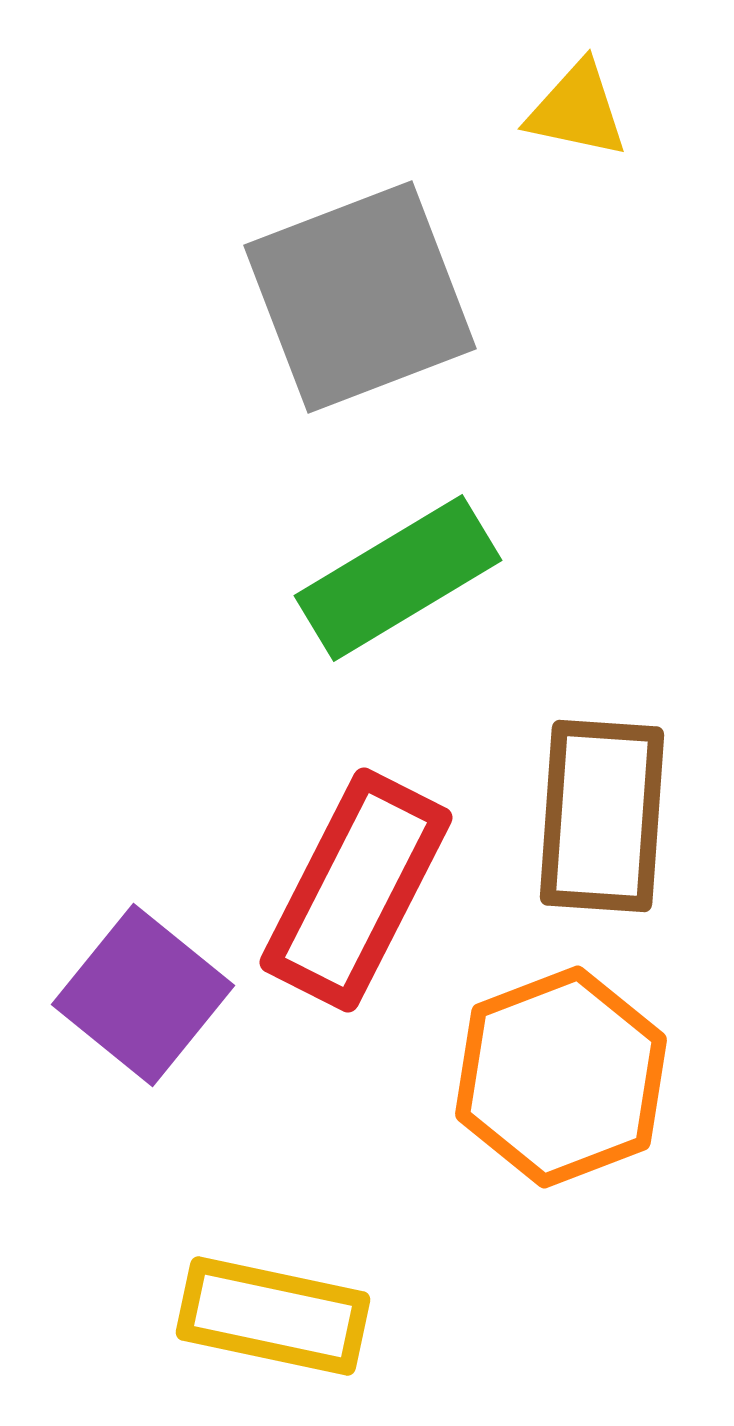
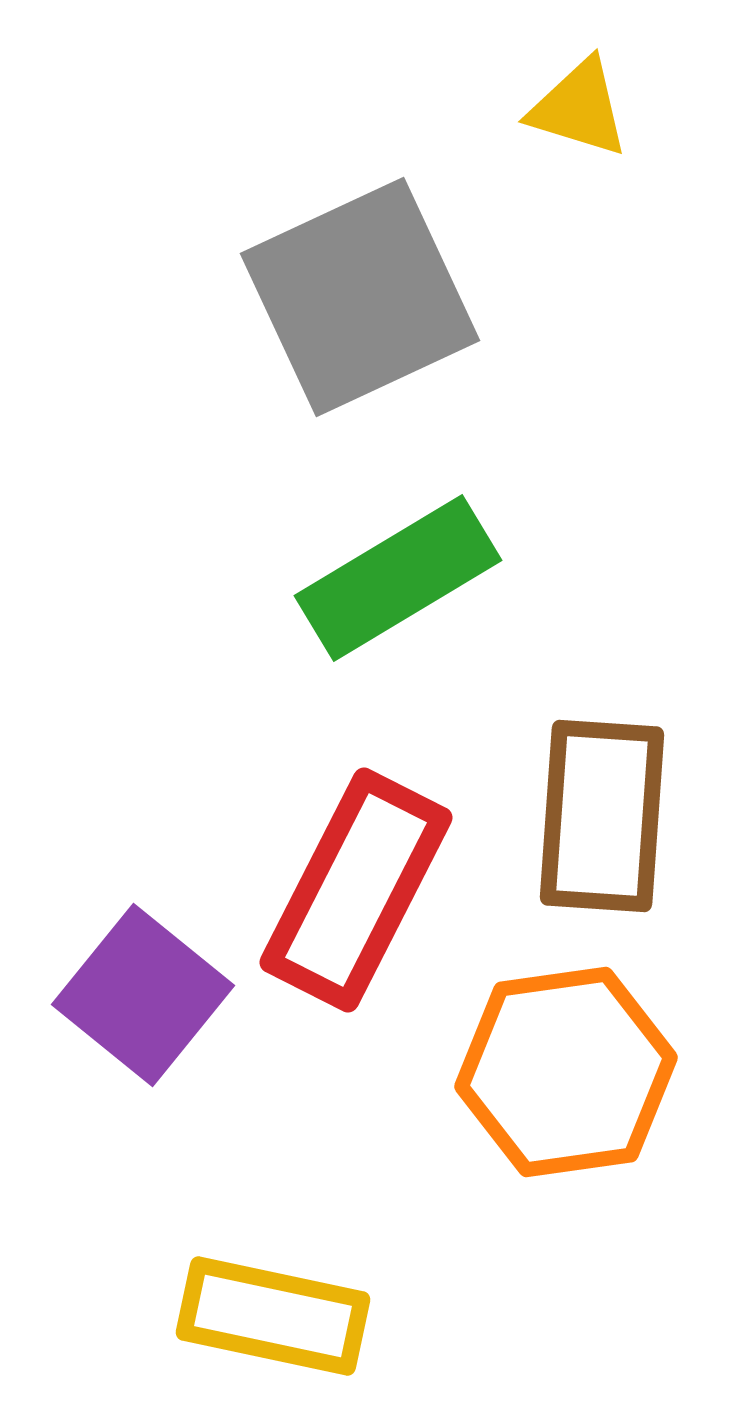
yellow triangle: moved 2 px right, 2 px up; rotated 5 degrees clockwise
gray square: rotated 4 degrees counterclockwise
orange hexagon: moved 5 px right, 5 px up; rotated 13 degrees clockwise
